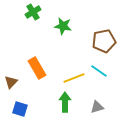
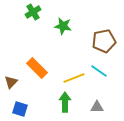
orange rectangle: rotated 15 degrees counterclockwise
gray triangle: rotated 16 degrees clockwise
